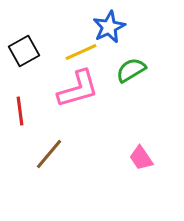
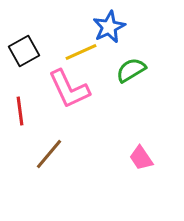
pink L-shape: moved 9 px left; rotated 81 degrees clockwise
